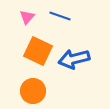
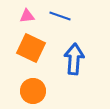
pink triangle: moved 1 px up; rotated 42 degrees clockwise
orange square: moved 7 px left, 3 px up
blue arrow: rotated 108 degrees clockwise
